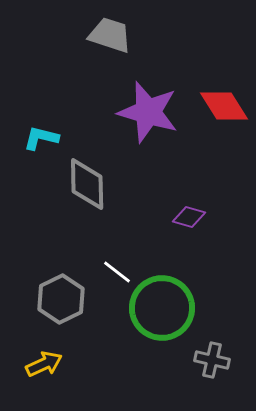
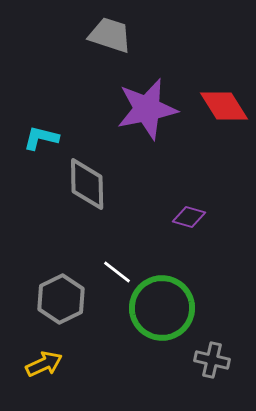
purple star: moved 1 px left, 3 px up; rotated 28 degrees counterclockwise
